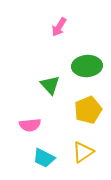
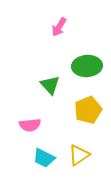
yellow triangle: moved 4 px left, 3 px down
